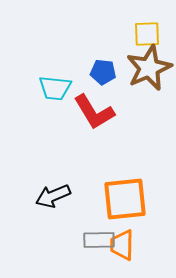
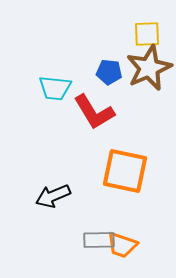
blue pentagon: moved 6 px right
orange square: moved 28 px up; rotated 18 degrees clockwise
orange trapezoid: rotated 72 degrees counterclockwise
